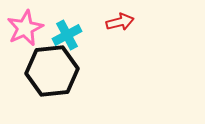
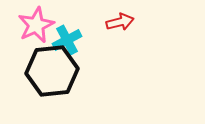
pink star: moved 11 px right, 3 px up
cyan cross: moved 5 px down
